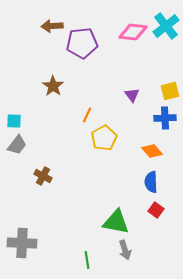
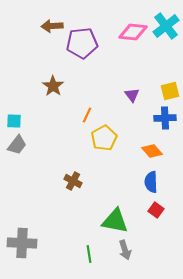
brown cross: moved 30 px right, 5 px down
green triangle: moved 1 px left, 1 px up
green line: moved 2 px right, 6 px up
